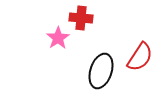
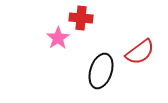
red semicircle: moved 5 px up; rotated 20 degrees clockwise
